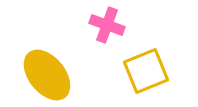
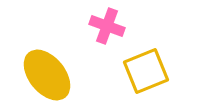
pink cross: moved 1 px down
